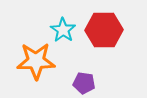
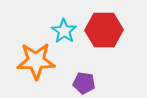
cyan star: moved 1 px right, 1 px down
